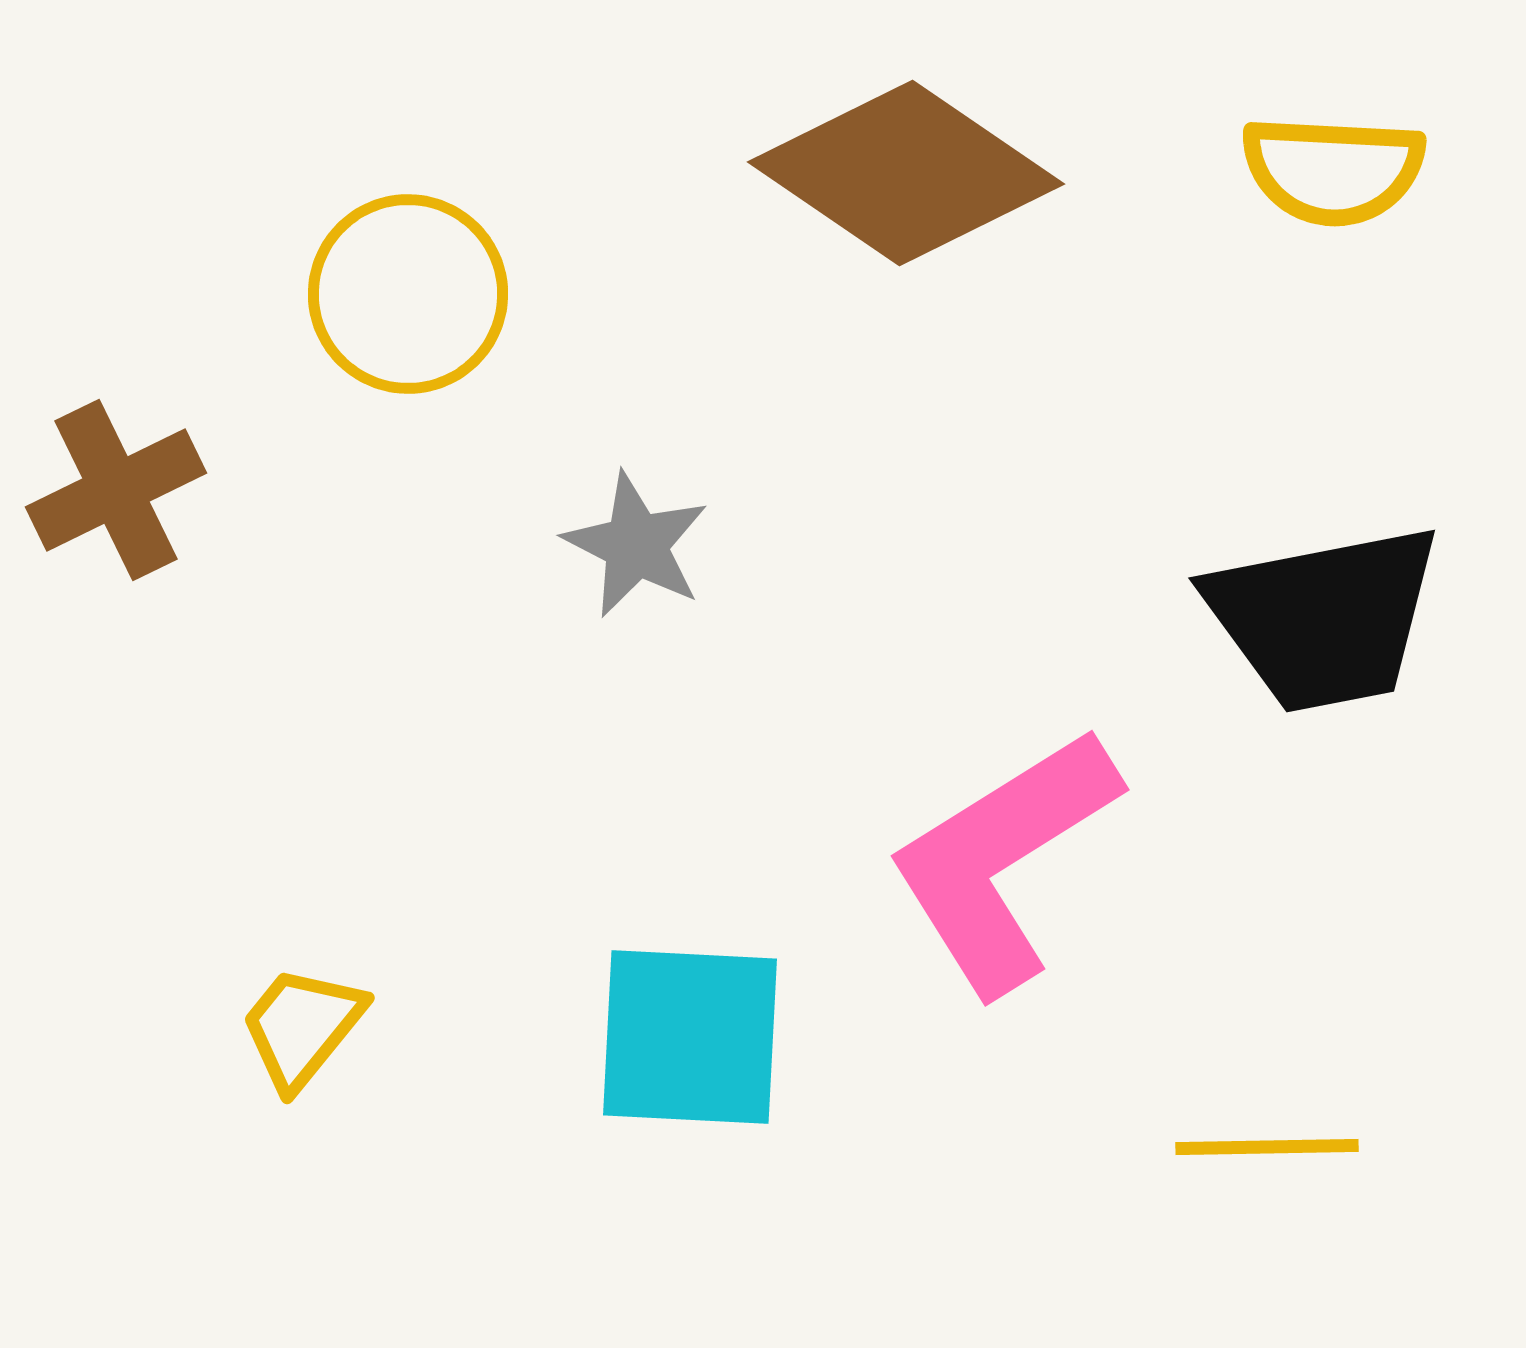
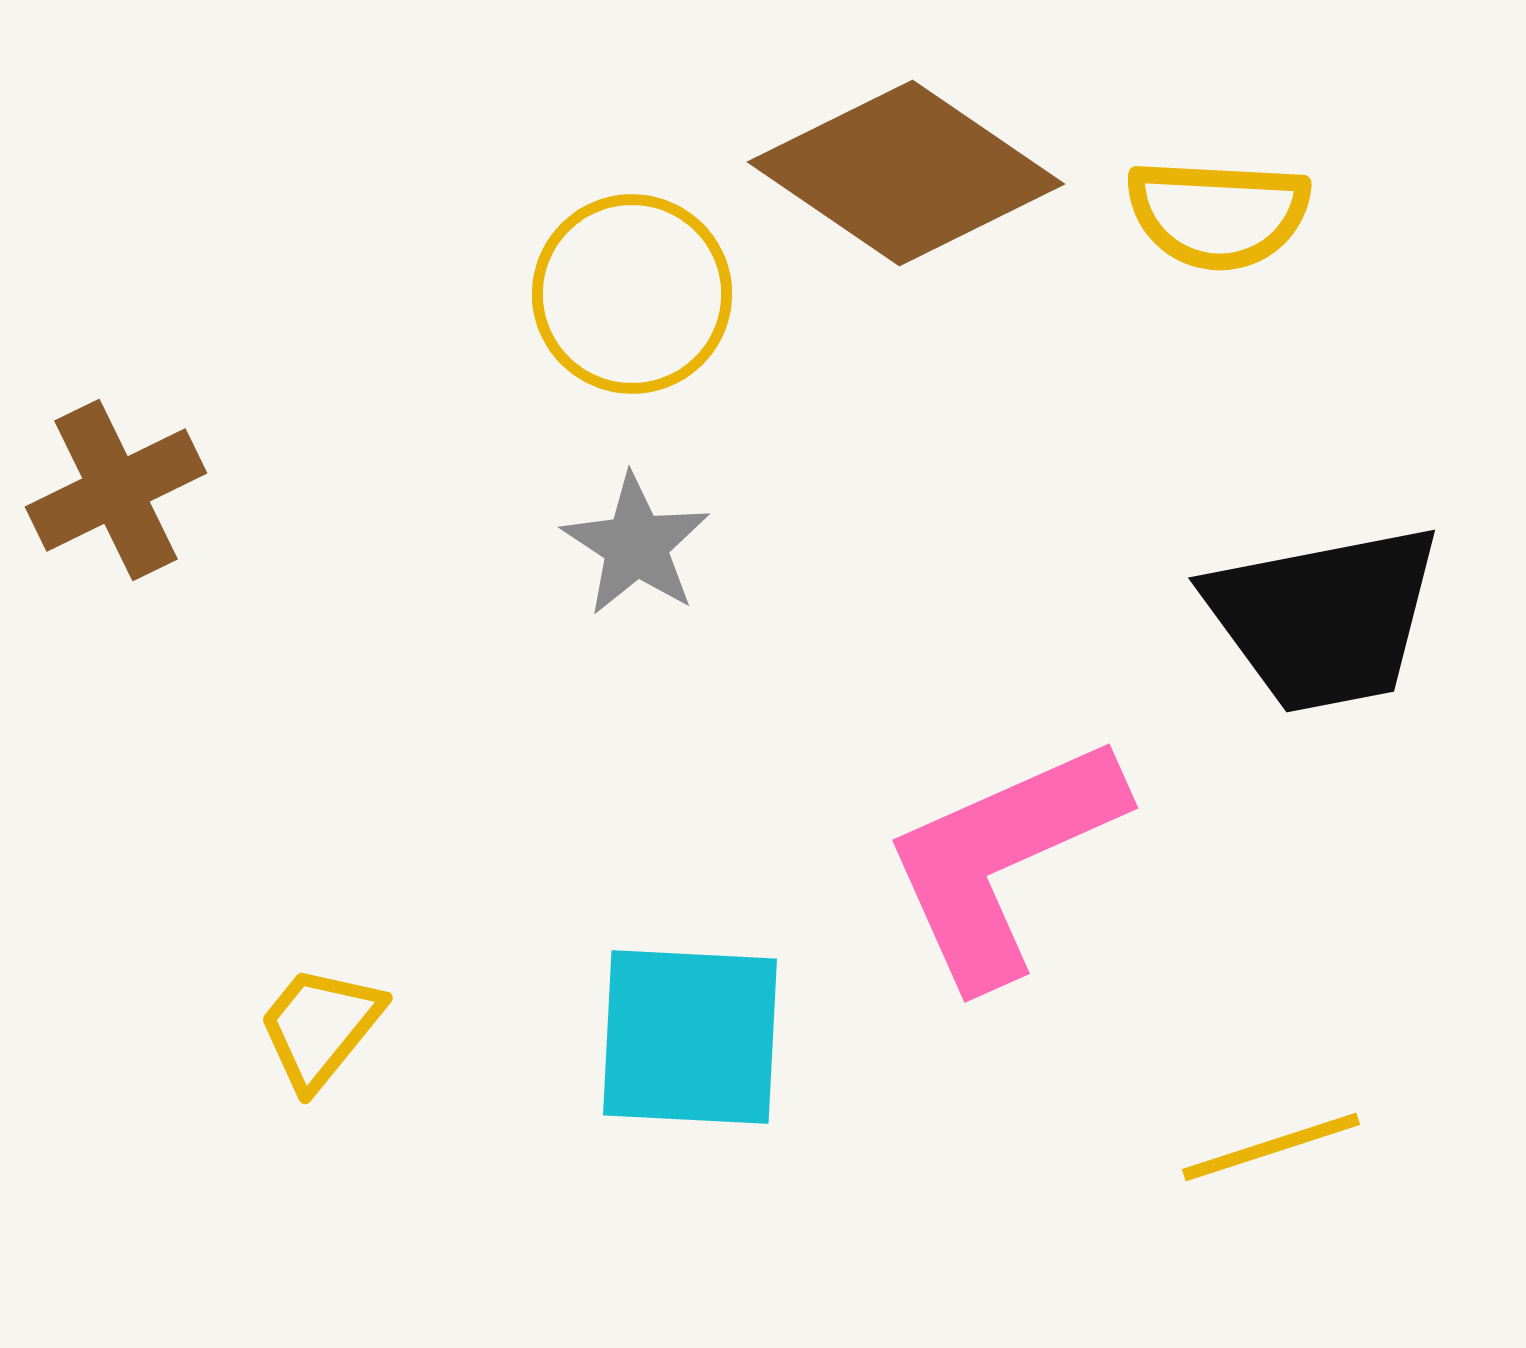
yellow semicircle: moved 115 px left, 44 px down
yellow circle: moved 224 px right
gray star: rotated 6 degrees clockwise
pink L-shape: rotated 8 degrees clockwise
yellow trapezoid: moved 18 px right
yellow line: moved 4 px right; rotated 17 degrees counterclockwise
